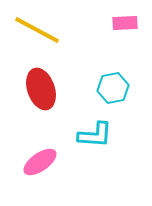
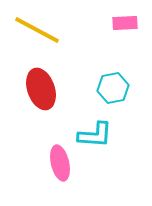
pink ellipse: moved 20 px right, 1 px down; rotated 68 degrees counterclockwise
